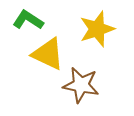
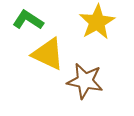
yellow star: moved 7 px up; rotated 12 degrees counterclockwise
brown star: moved 4 px right, 4 px up
